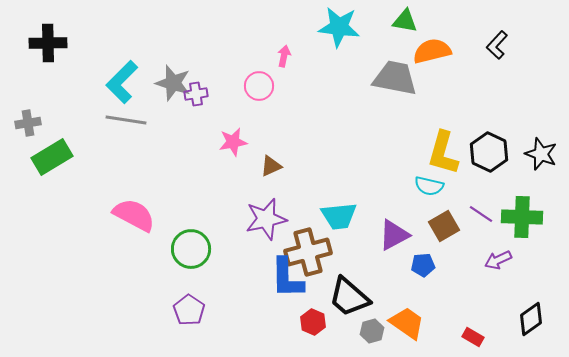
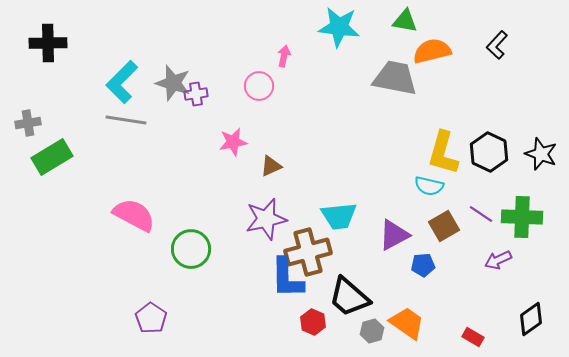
purple pentagon: moved 38 px left, 8 px down
